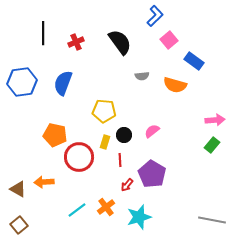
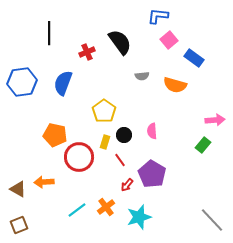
blue L-shape: moved 3 px right; rotated 130 degrees counterclockwise
black line: moved 6 px right
red cross: moved 11 px right, 10 px down
blue rectangle: moved 3 px up
yellow pentagon: rotated 30 degrees clockwise
pink semicircle: rotated 56 degrees counterclockwise
green rectangle: moved 9 px left
red line: rotated 32 degrees counterclockwise
gray line: rotated 36 degrees clockwise
brown square: rotated 18 degrees clockwise
